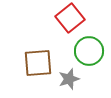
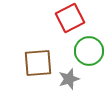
red square: rotated 12 degrees clockwise
